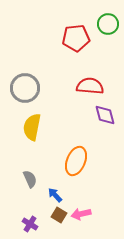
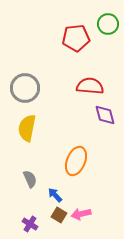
yellow semicircle: moved 5 px left, 1 px down
